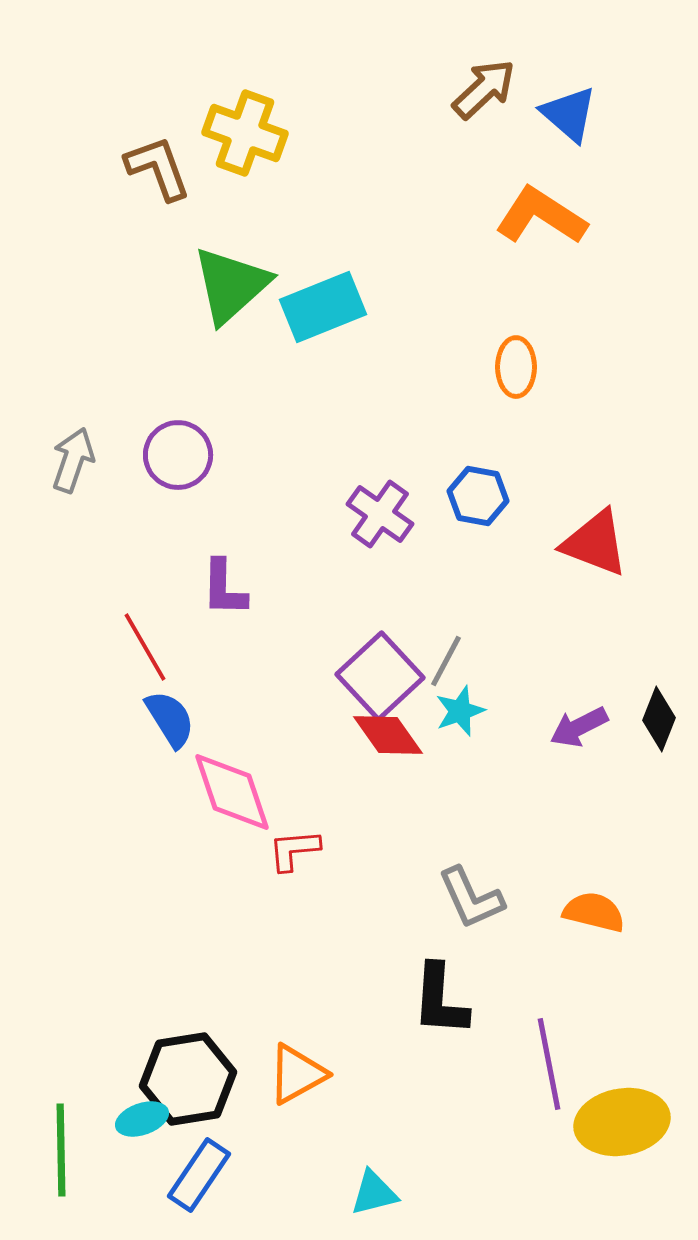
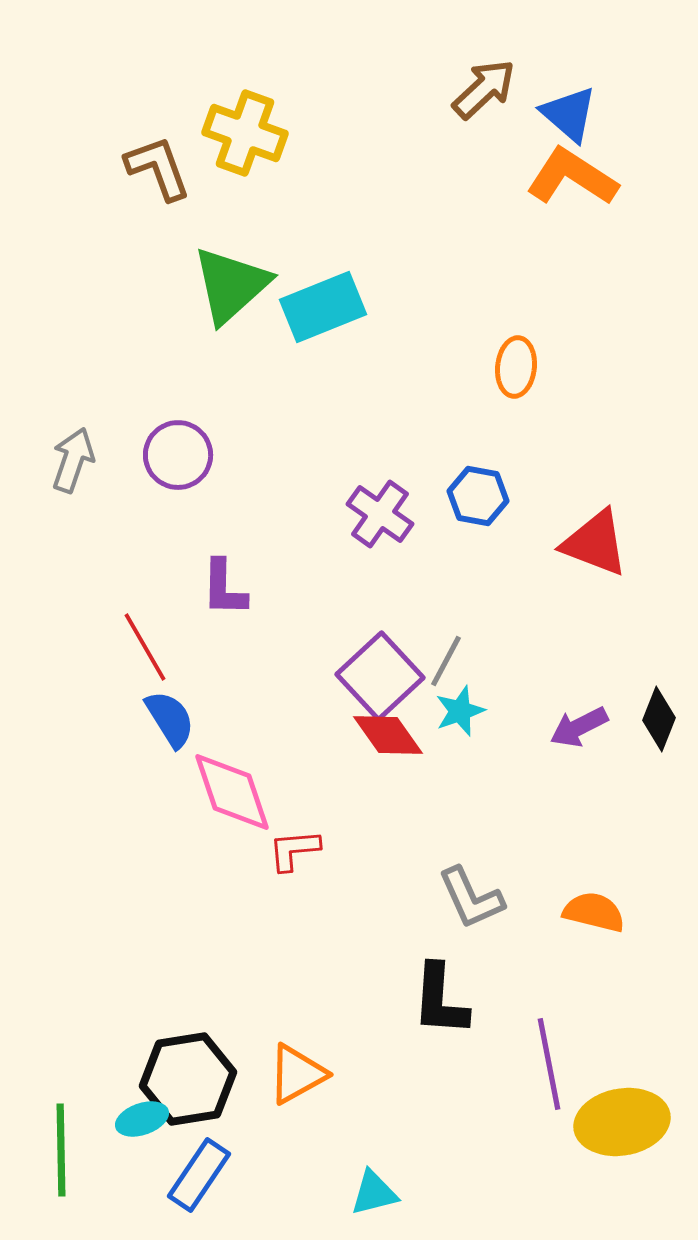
orange L-shape: moved 31 px right, 39 px up
orange ellipse: rotated 6 degrees clockwise
